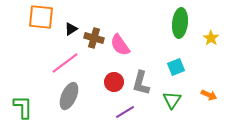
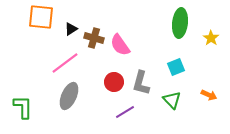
green triangle: rotated 18 degrees counterclockwise
